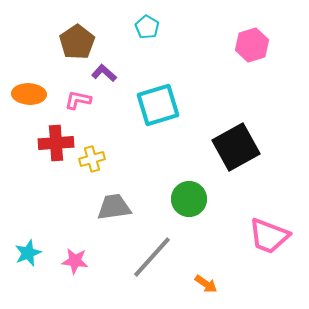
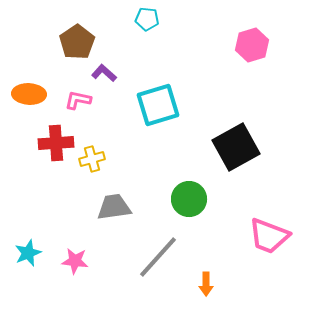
cyan pentagon: moved 8 px up; rotated 25 degrees counterclockwise
gray line: moved 6 px right
orange arrow: rotated 55 degrees clockwise
